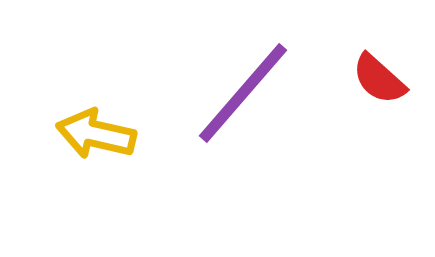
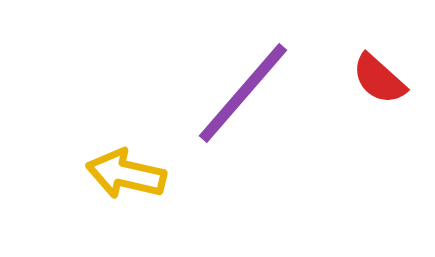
yellow arrow: moved 30 px right, 40 px down
